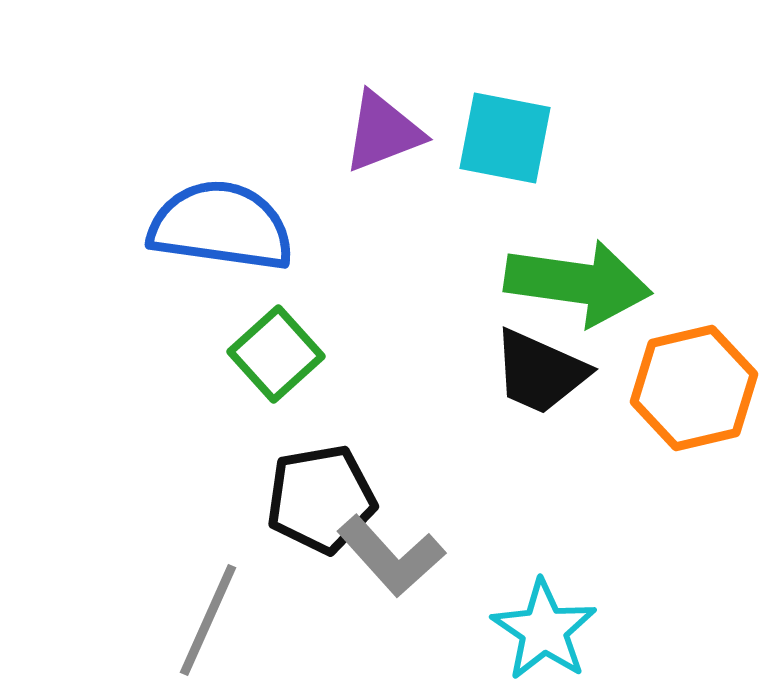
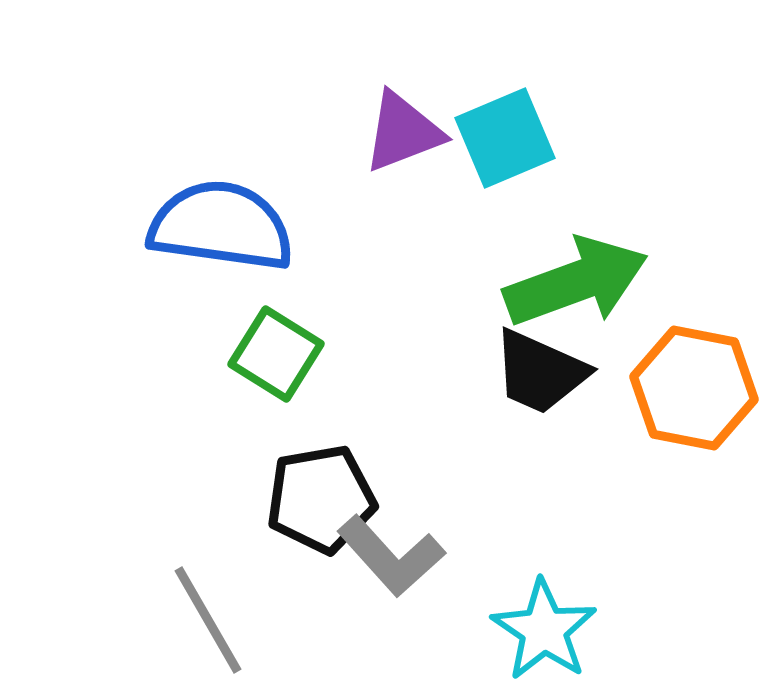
purple triangle: moved 20 px right
cyan square: rotated 34 degrees counterclockwise
green arrow: moved 2 px left, 1 px up; rotated 28 degrees counterclockwise
green square: rotated 16 degrees counterclockwise
orange hexagon: rotated 24 degrees clockwise
gray line: rotated 54 degrees counterclockwise
